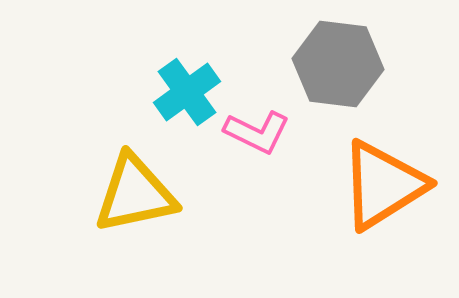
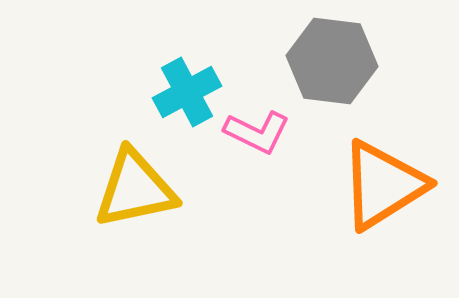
gray hexagon: moved 6 px left, 3 px up
cyan cross: rotated 8 degrees clockwise
yellow triangle: moved 5 px up
